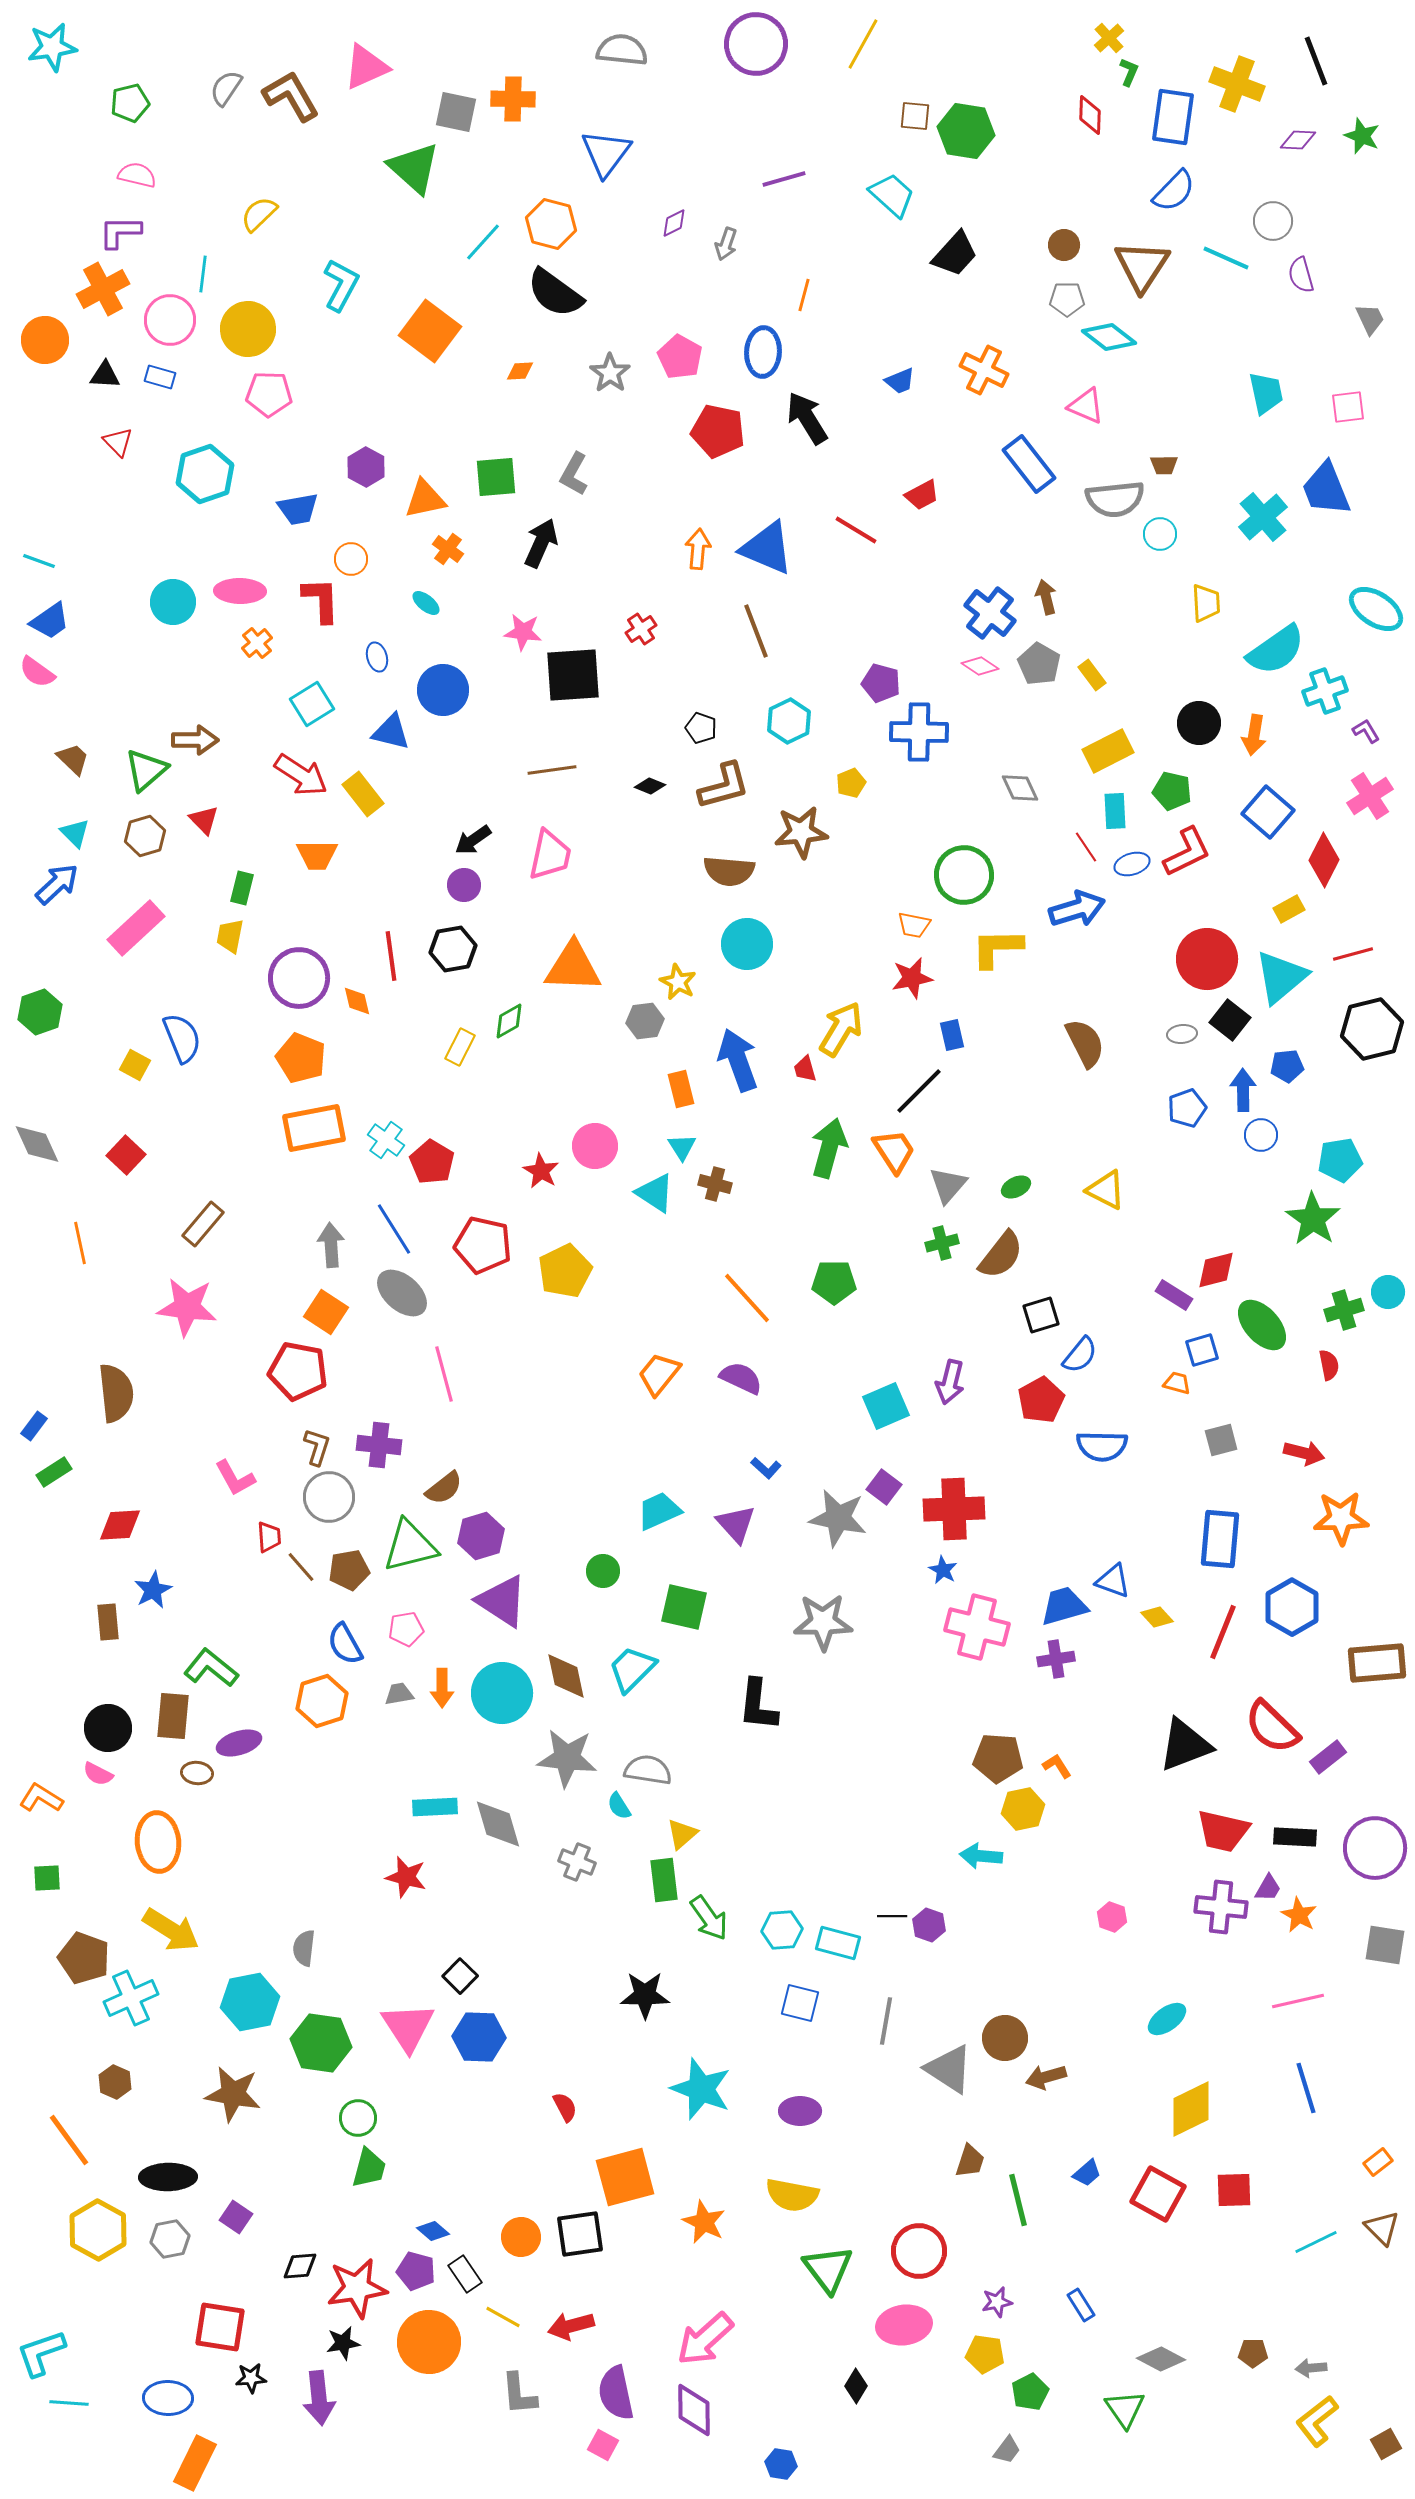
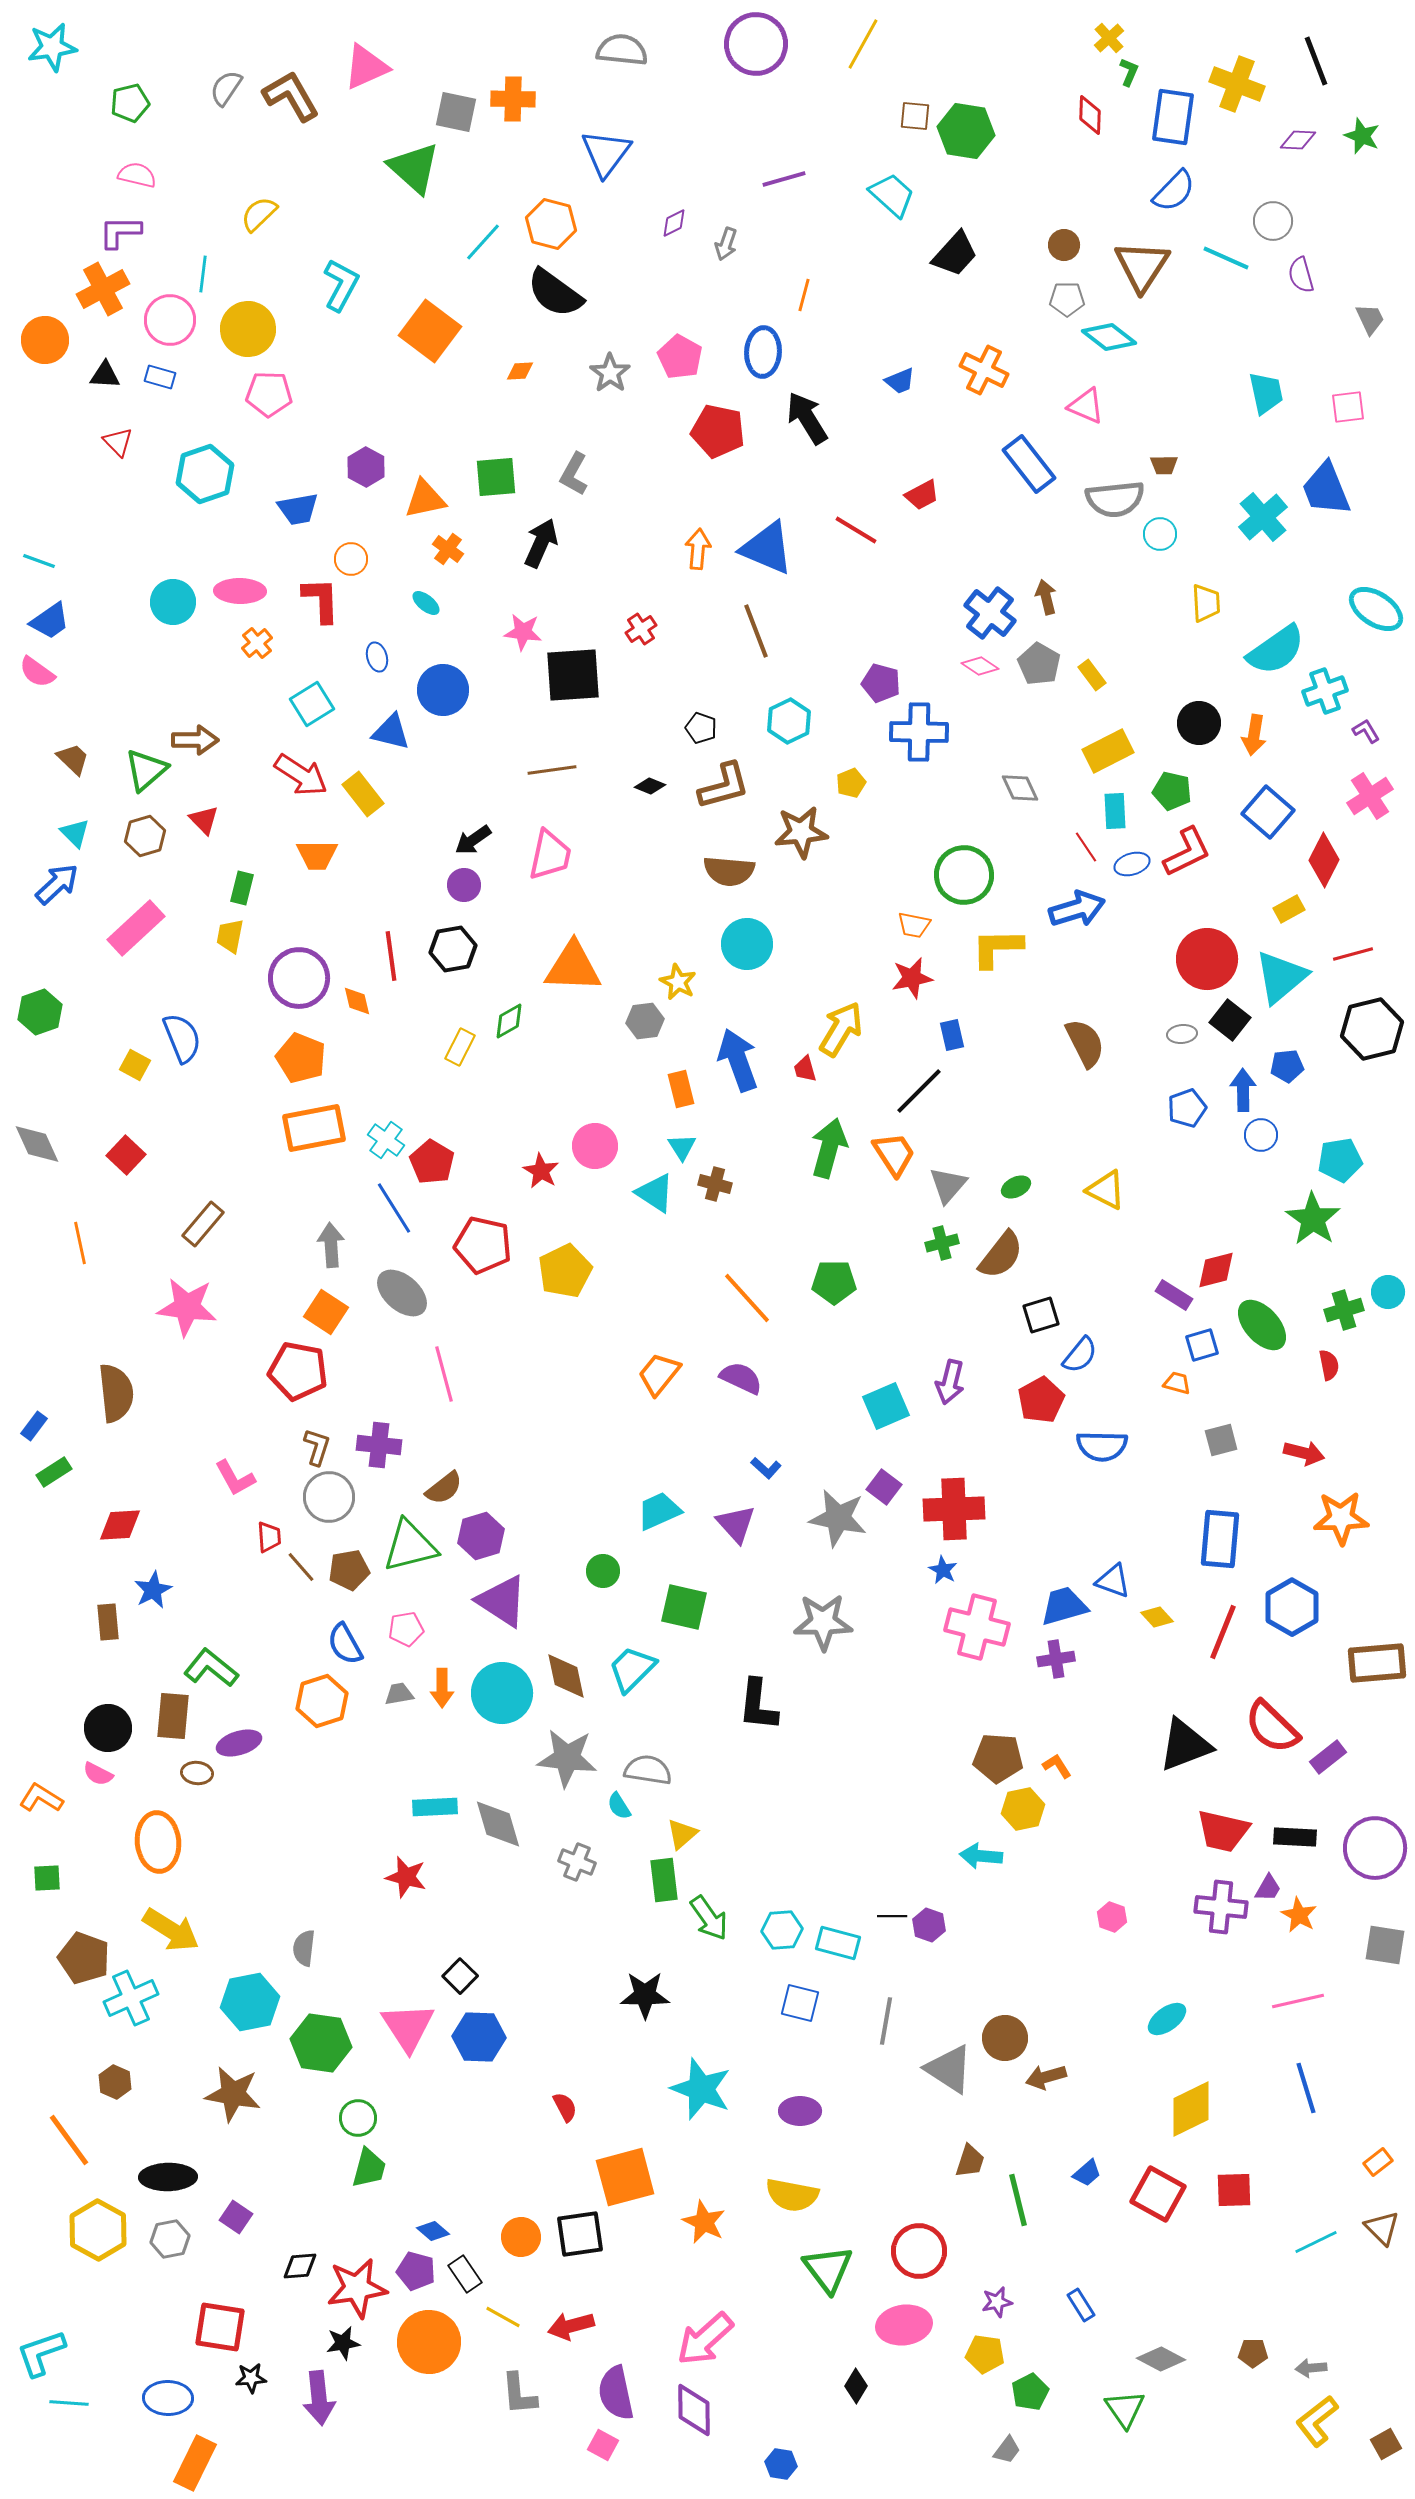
orange trapezoid at (894, 1151): moved 3 px down
blue line at (394, 1229): moved 21 px up
blue square at (1202, 1350): moved 5 px up
